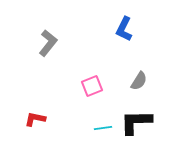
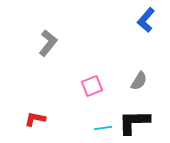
blue L-shape: moved 22 px right, 9 px up; rotated 15 degrees clockwise
black L-shape: moved 2 px left
